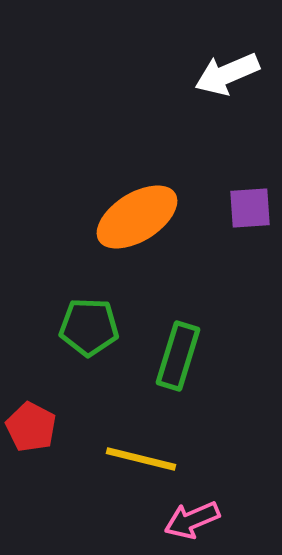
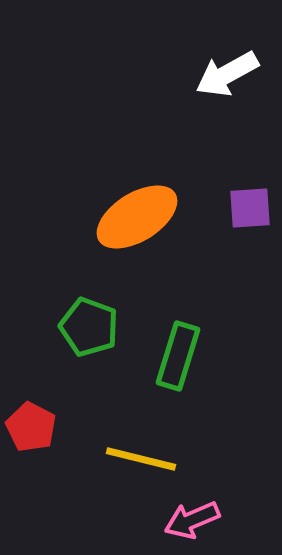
white arrow: rotated 6 degrees counterclockwise
green pentagon: rotated 18 degrees clockwise
